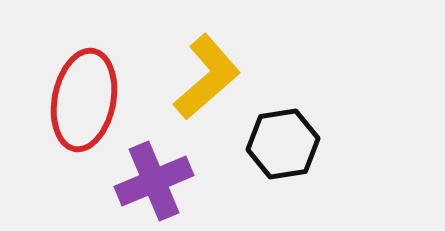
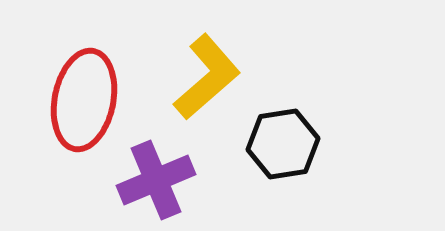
purple cross: moved 2 px right, 1 px up
